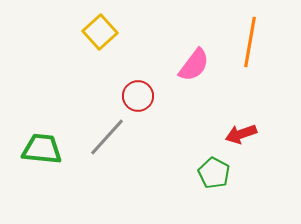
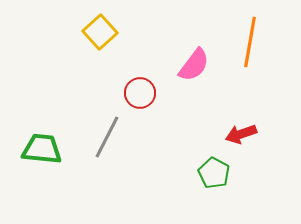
red circle: moved 2 px right, 3 px up
gray line: rotated 15 degrees counterclockwise
